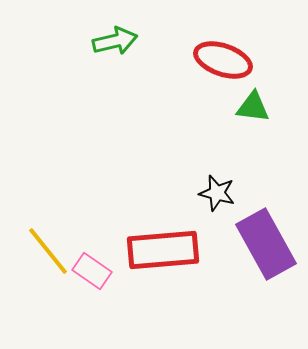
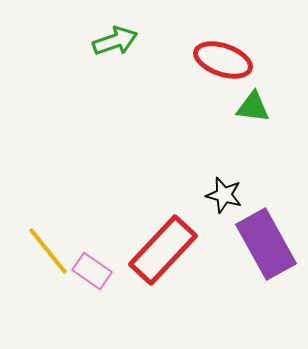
green arrow: rotated 6 degrees counterclockwise
black star: moved 7 px right, 2 px down
red rectangle: rotated 42 degrees counterclockwise
